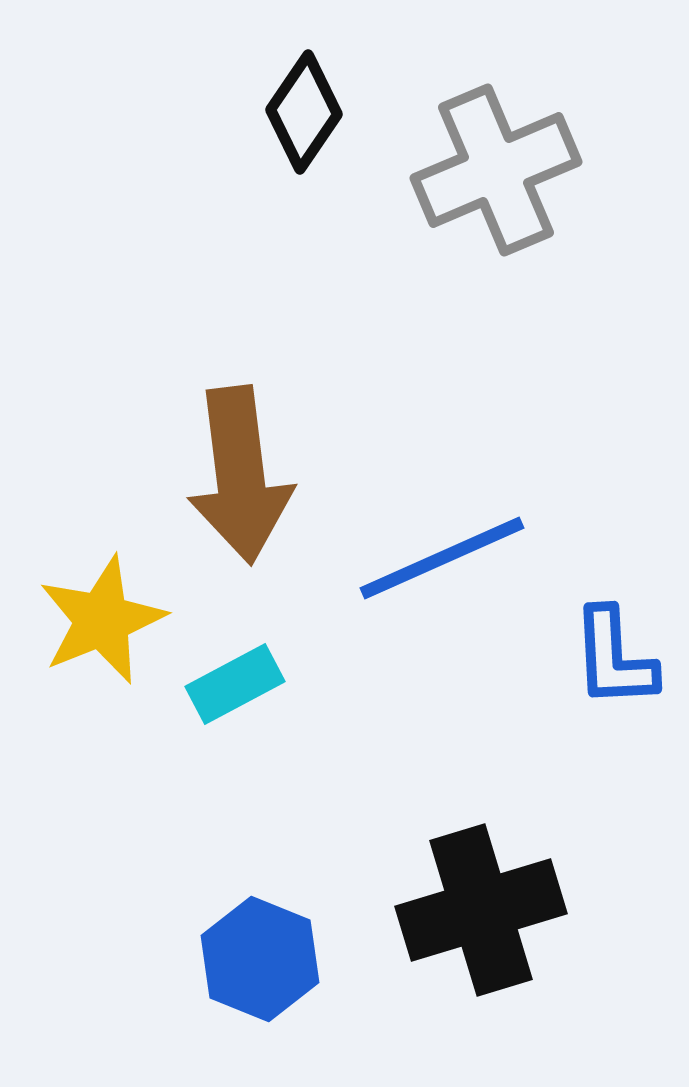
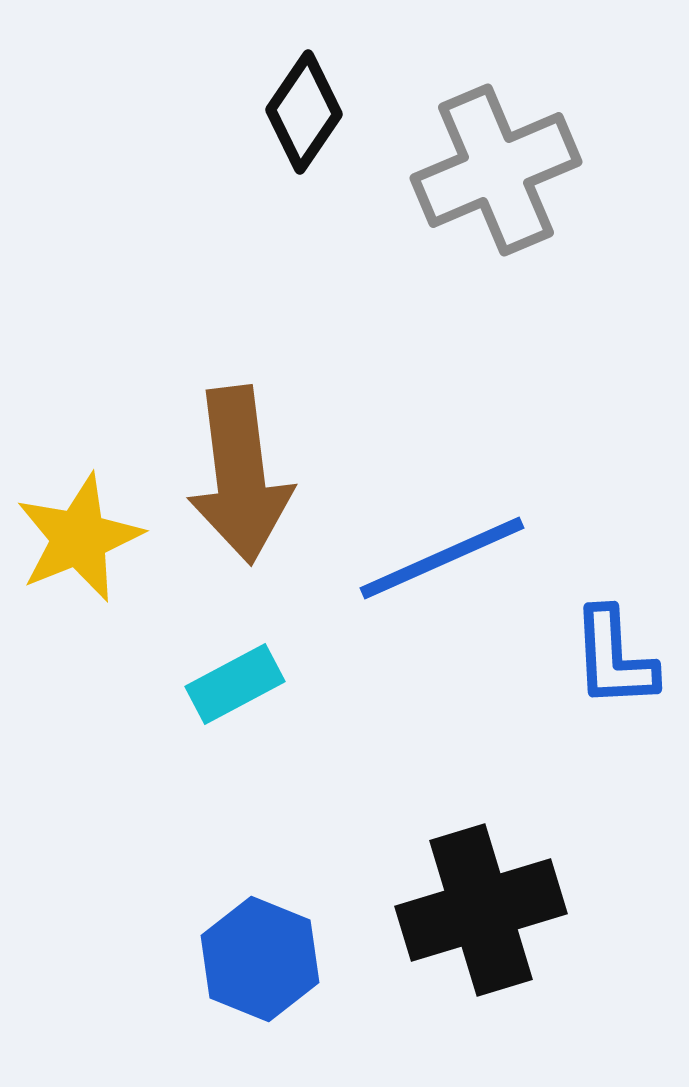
yellow star: moved 23 px left, 82 px up
